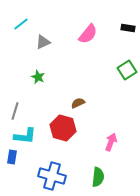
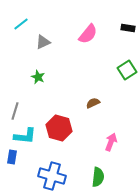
brown semicircle: moved 15 px right
red hexagon: moved 4 px left
